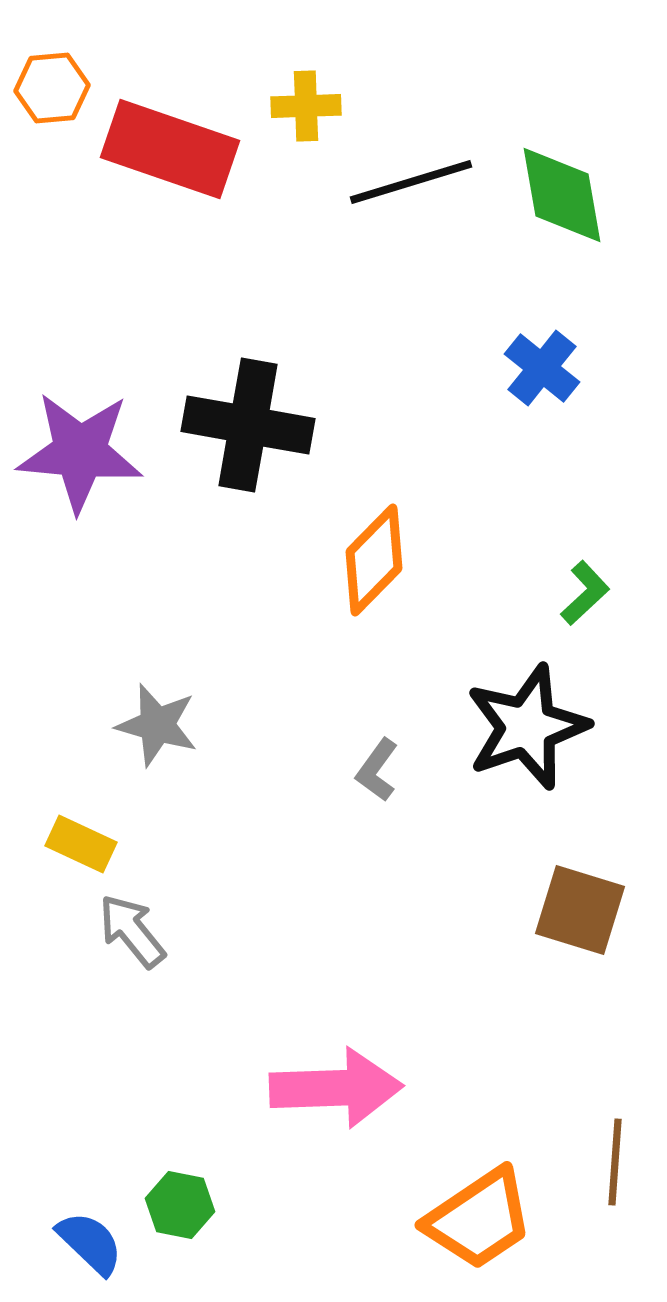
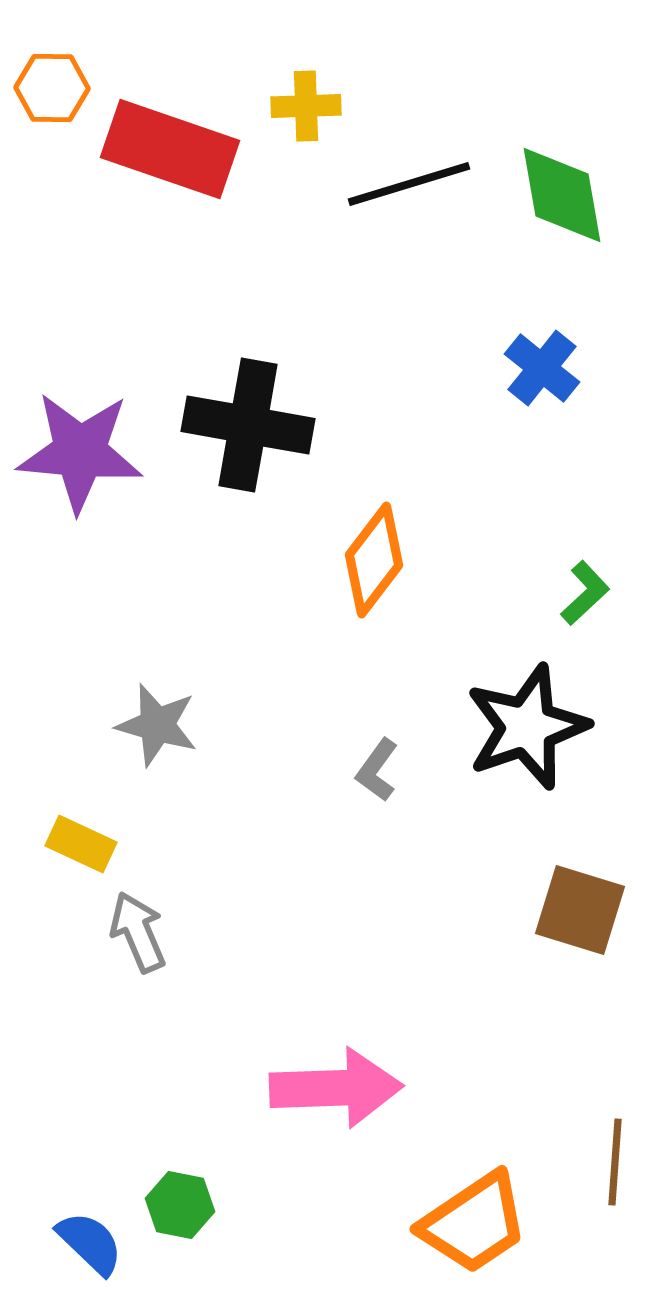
orange hexagon: rotated 6 degrees clockwise
black line: moved 2 px left, 2 px down
orange diamond: rotated 7 degrees counterclockwise
gray arrow: moved 6 px right, 1 px down; rotated 16 degrees clockwise
orange trapezoid: moved 5 px left, 4 px down
